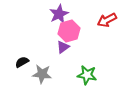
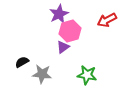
pink hexagon: moved 1 px right
